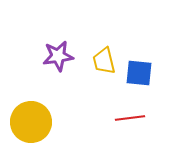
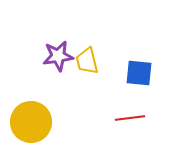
yellow trapezoid: moved 17 px left
